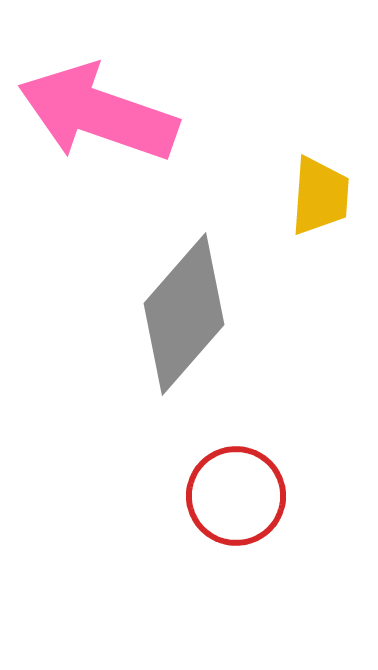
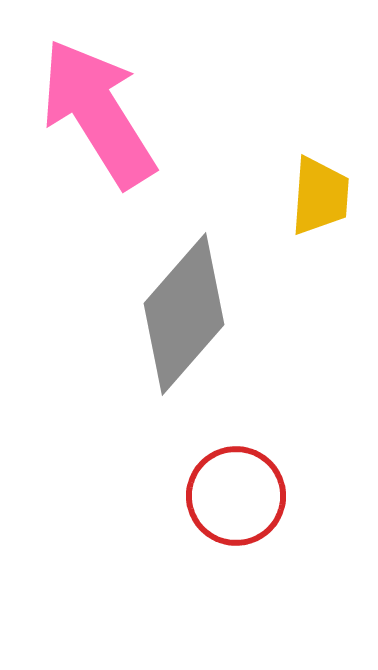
pink arrow: rotated 39 degrees clockwise
